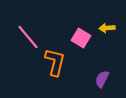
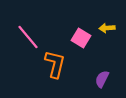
orange L-shape: moved 2 px down
